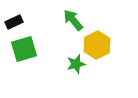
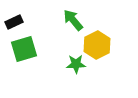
green star: rotated 12 degrees clockwise
